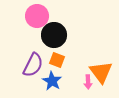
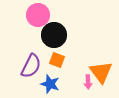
pink circle: moved 1 px right, 1 px up
purple semicircle: moved 2 px left, 1 px down
blue star: moved 2 px left, 3 px down; rotated 12 degrees counterclockwise
